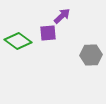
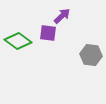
purple square: rotated 12 degrees clockwise
gray hexagon: rotated 10 degrees clockwise
